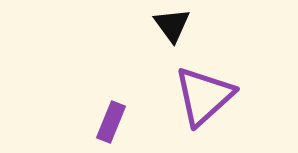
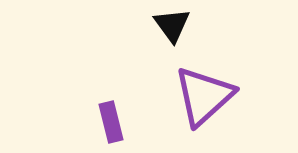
purple rectangle: rotated 36 degrees counterclockwise
